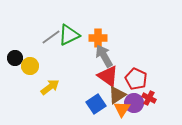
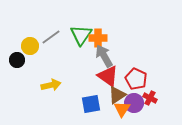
green triangle: moved 12 px right; rotated 30 degrees counterclockwise
black circle: moved 2 px right, 2 px down
yellow circle: moved 20 px up
yellow arrow: moved 1 px right, 2 px up; rotated 24 degrees clockwise
red cross: moved 1 px right
blue square: moved 5 px left; rotated 24 degrees clockwise
